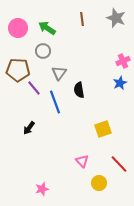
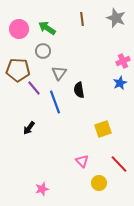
pink circle: moved 1 px right, 1 px down
